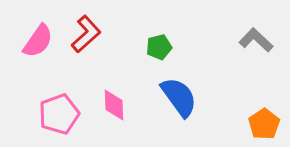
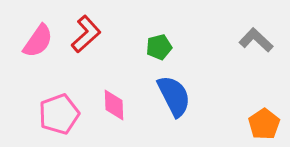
blue semicircle: moved 5 px left, 1 px up; rotated 9 degrees clockwise
